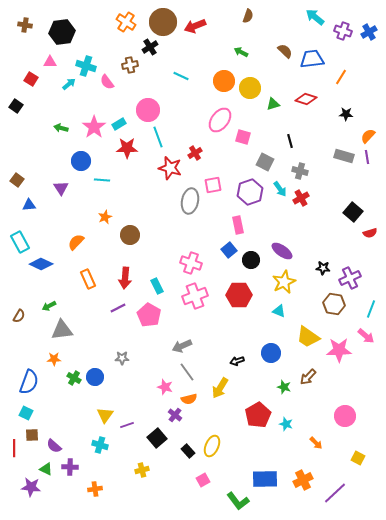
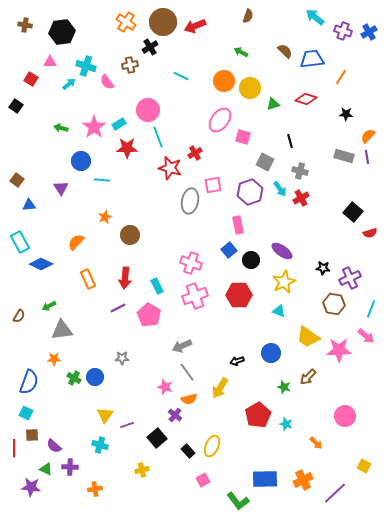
yellow square at (358, 458): moved 6 px right, 8 px down
